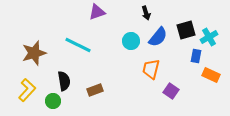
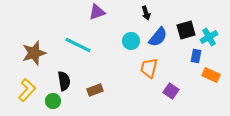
orange trapezoid: moved 2 px left, 1 px up
